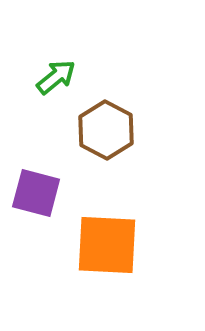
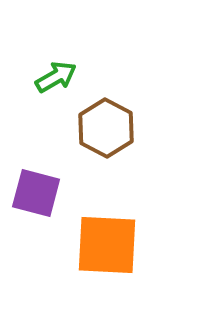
green arrow: rotated 9 degrees clockwise
brown hexagon: moved 2 px up
